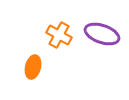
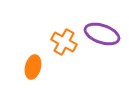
orange cross: moved 5 px right, 7 px down
